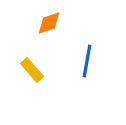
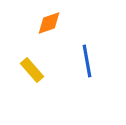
blue line: rotated 20 degrees counterclockwise
